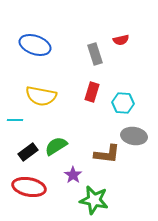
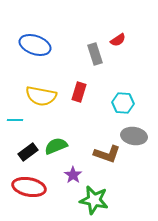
red semicircle: moved 3 px left; rotated 21 degrees counterclockwise
red rectangle: moved 13 px left
green semicircle: rotated 10 degrees clockwise
brown L-shape: rotated 12 degrees clockwise
